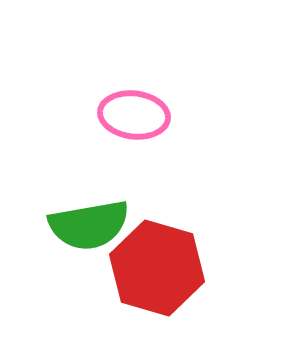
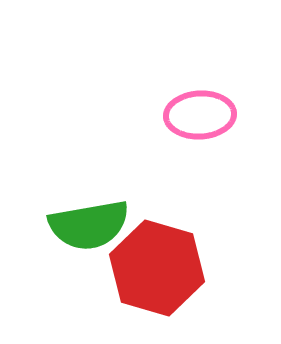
pink ellipse: moved 66 px right; rotated 10 degrees counterclockwise
